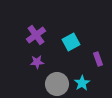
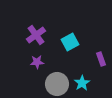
cyan square: moved 1 px left
purple rectangle: moved 3 px right
